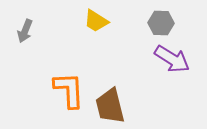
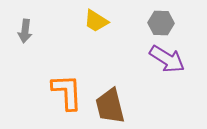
gray arrow: rotated 15 degrees counterclockwise
purple arrow: moved 5 px left
orange L-shape: moved 2 px left, 2 px down
